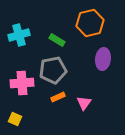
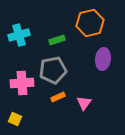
green rectangle: rotated 49 degrees counterclockwise
